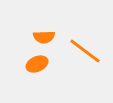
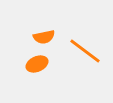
orange semicircle: rotated 10 degrees counterclockwise
